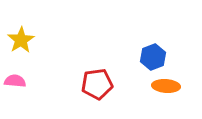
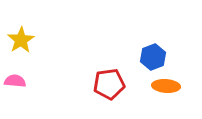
red pentagon: moved 12 px right
